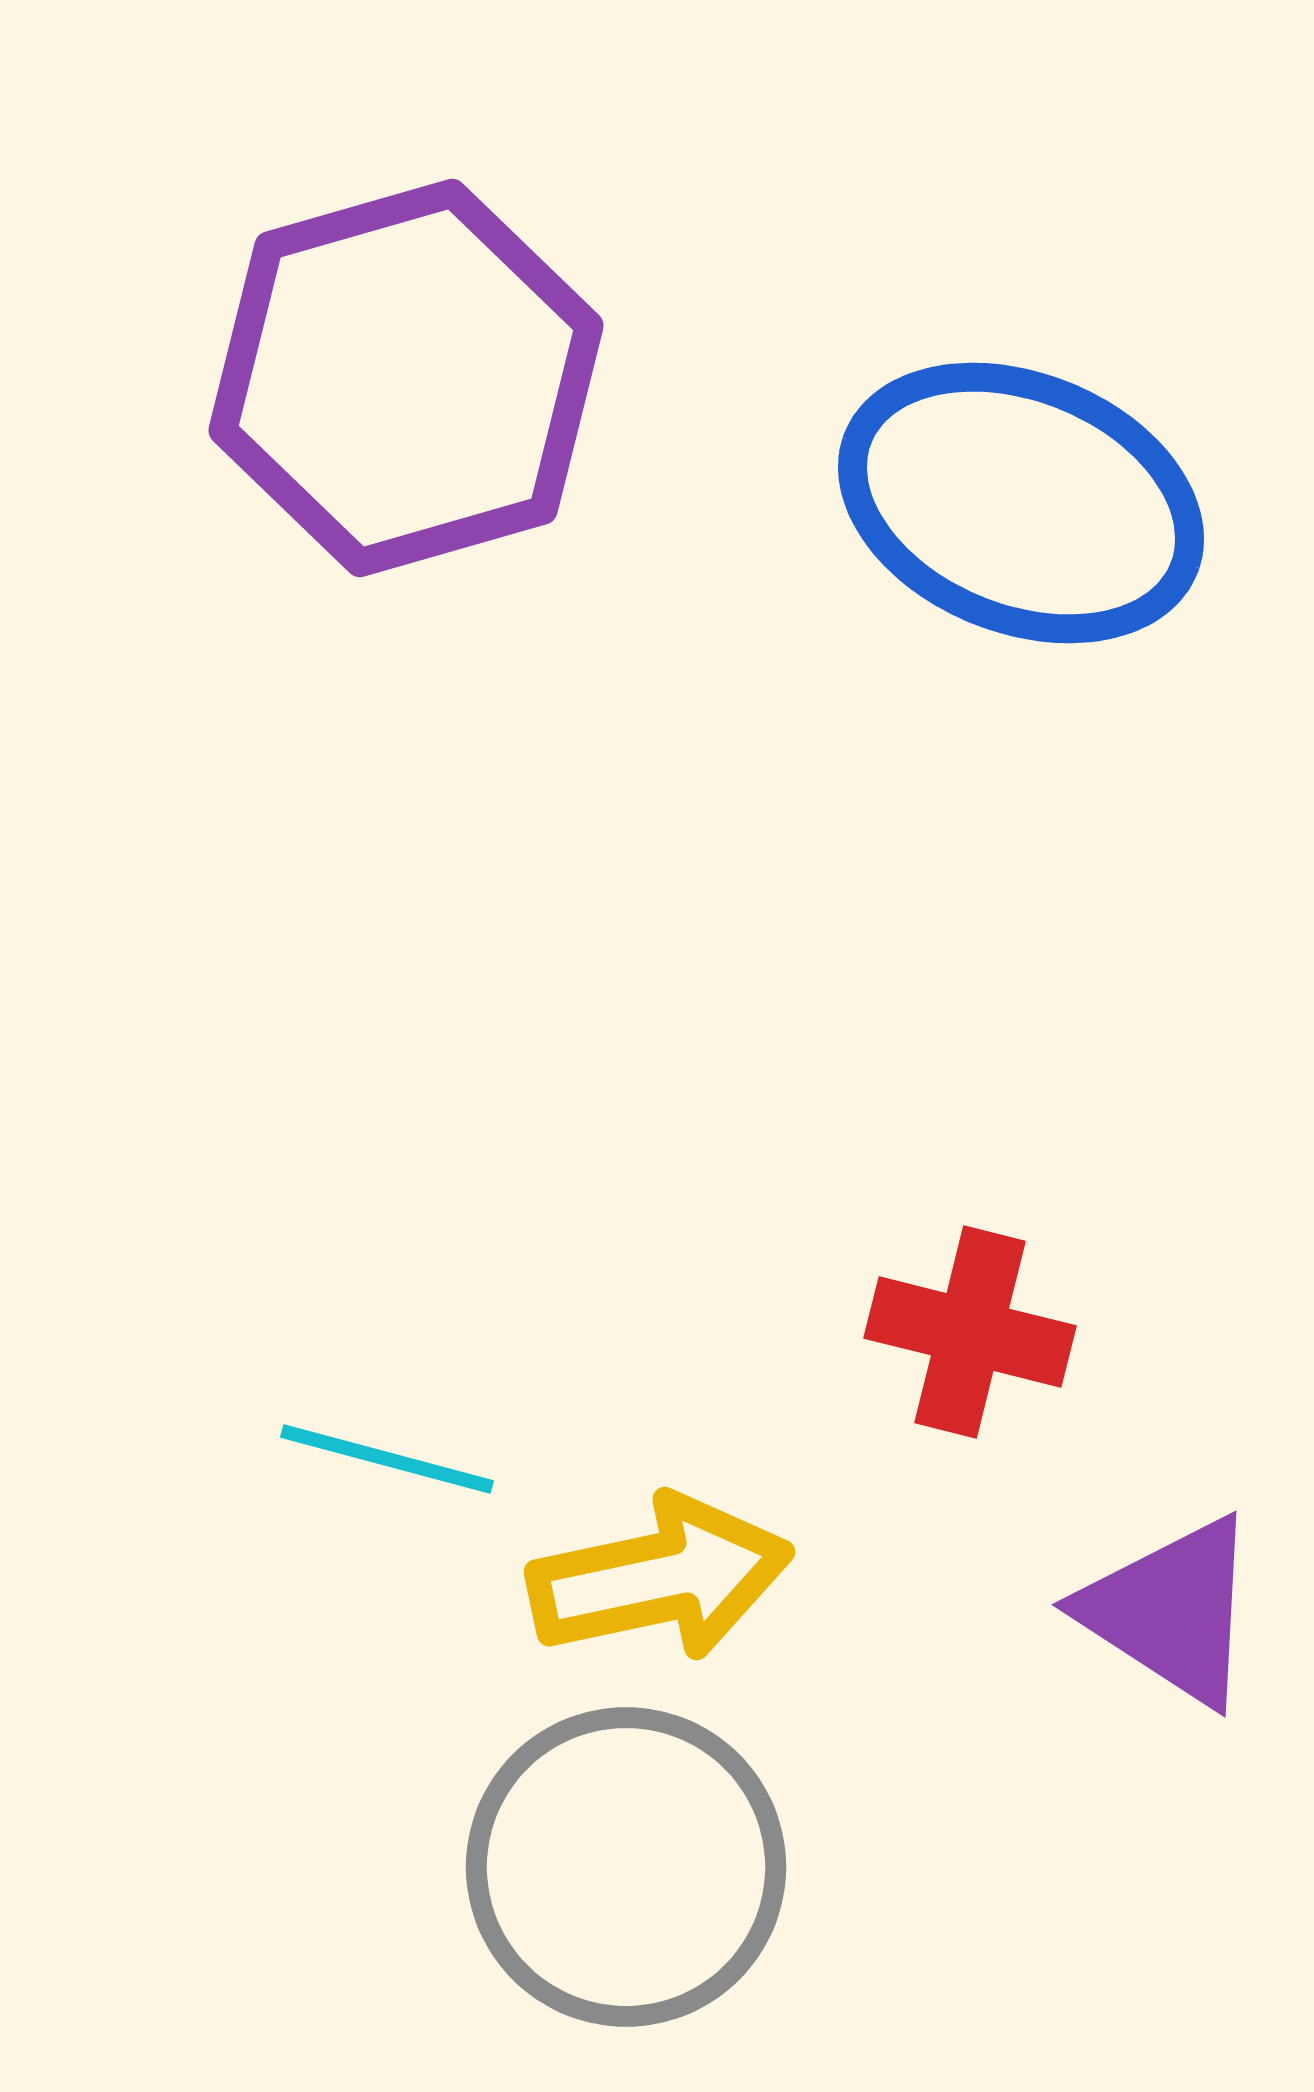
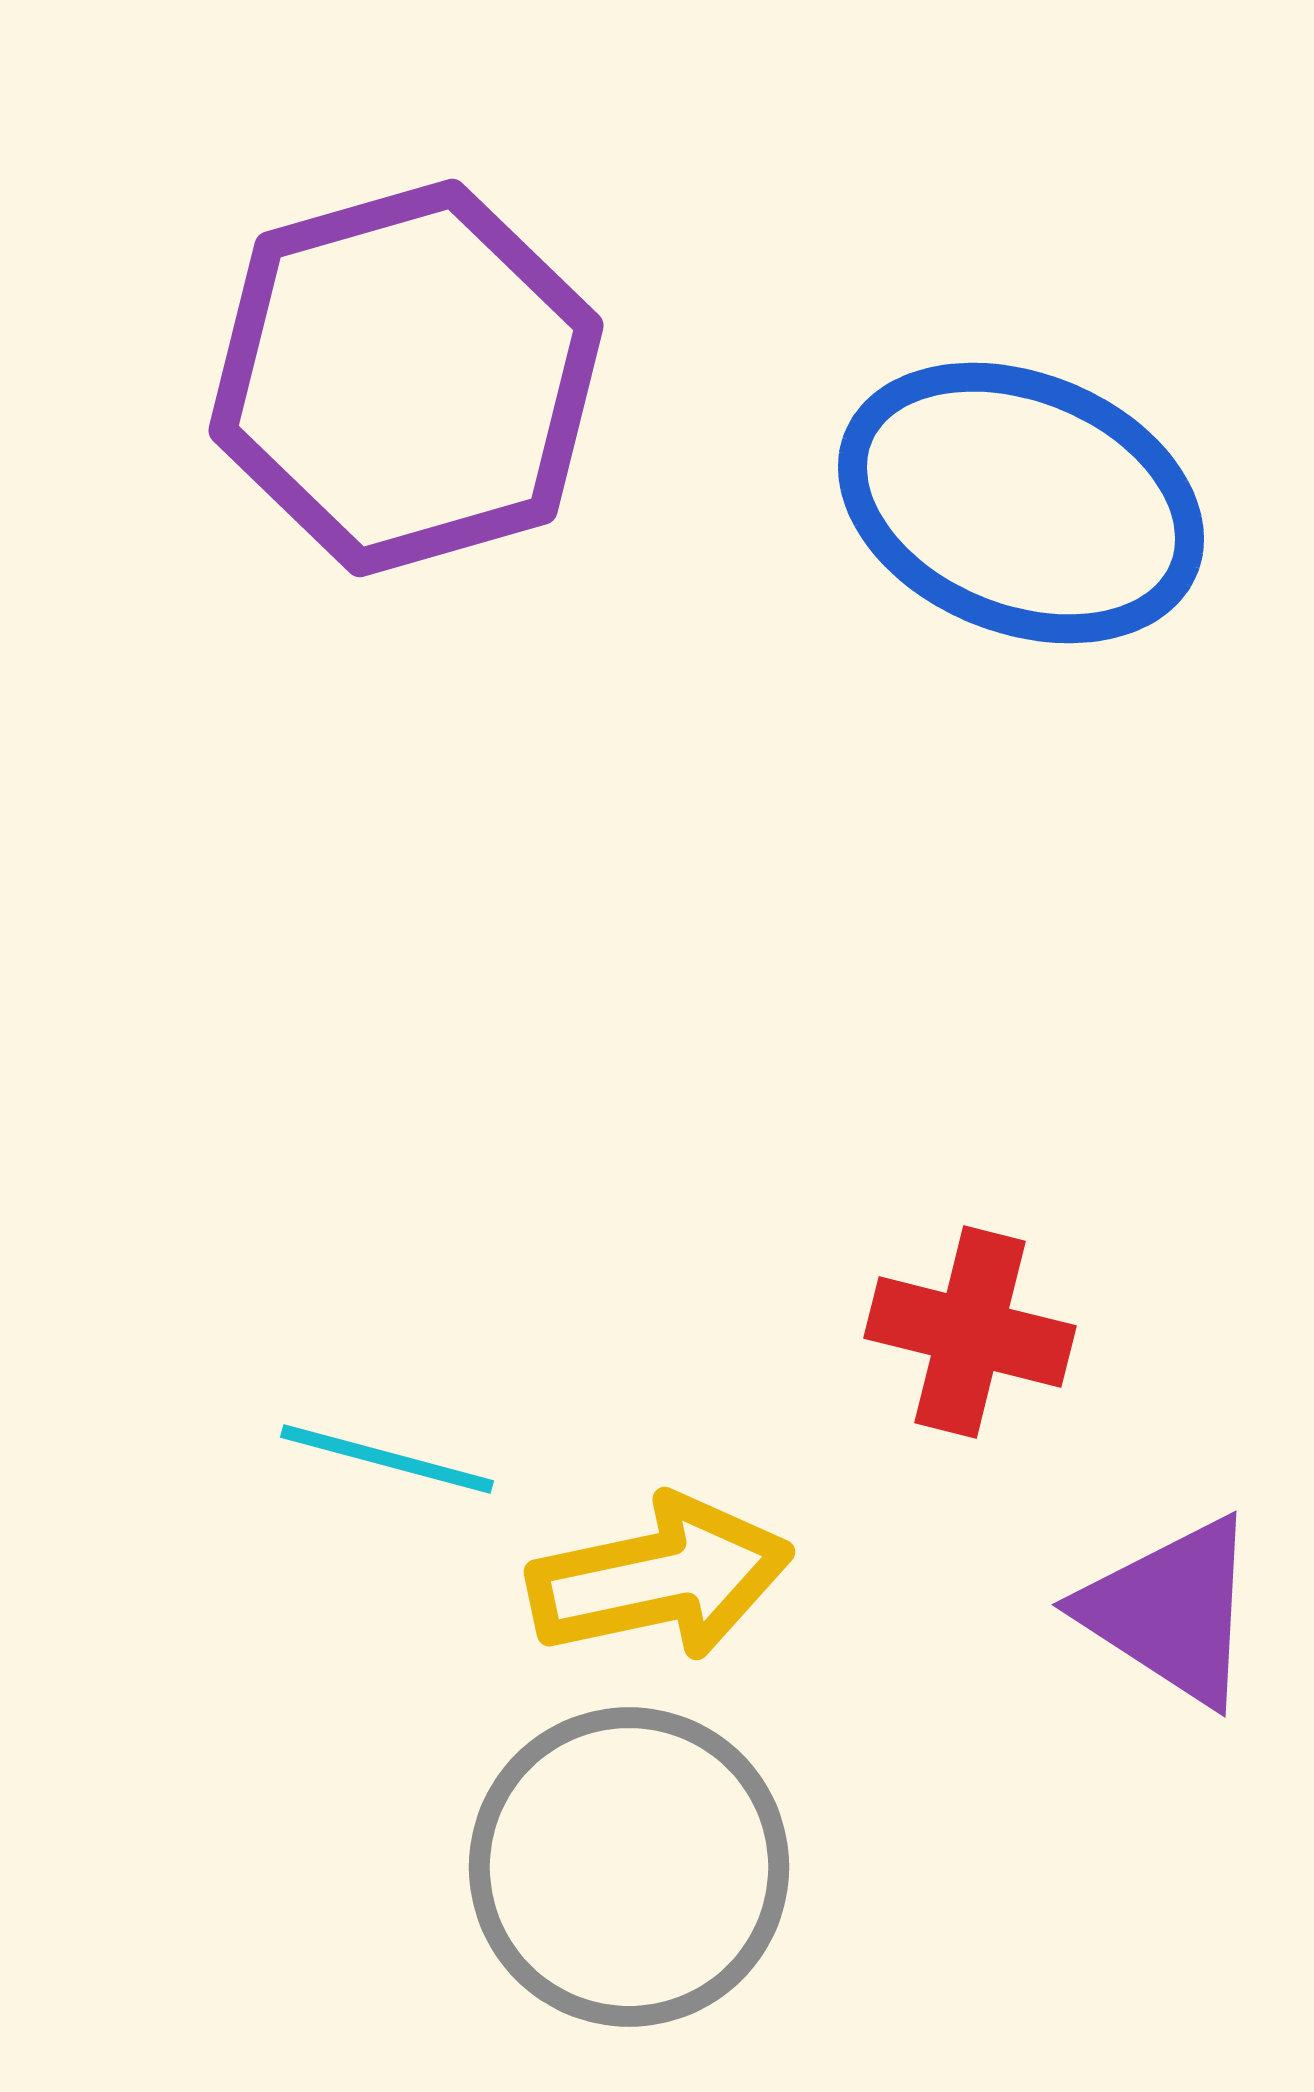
gray circle: moved 3 px right
